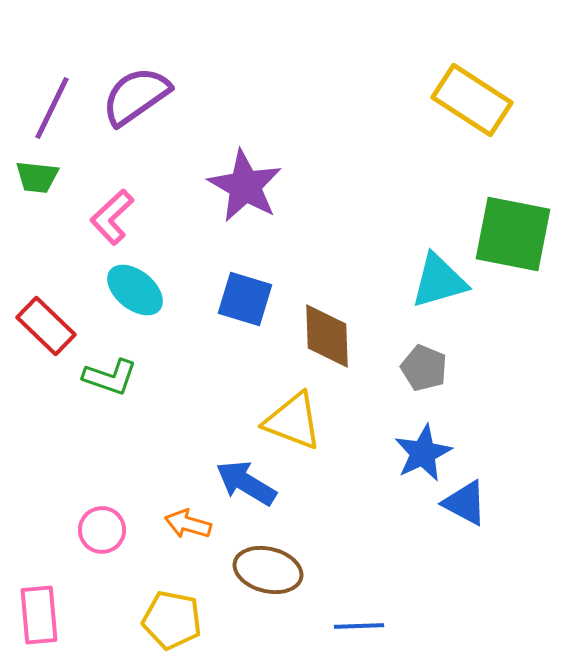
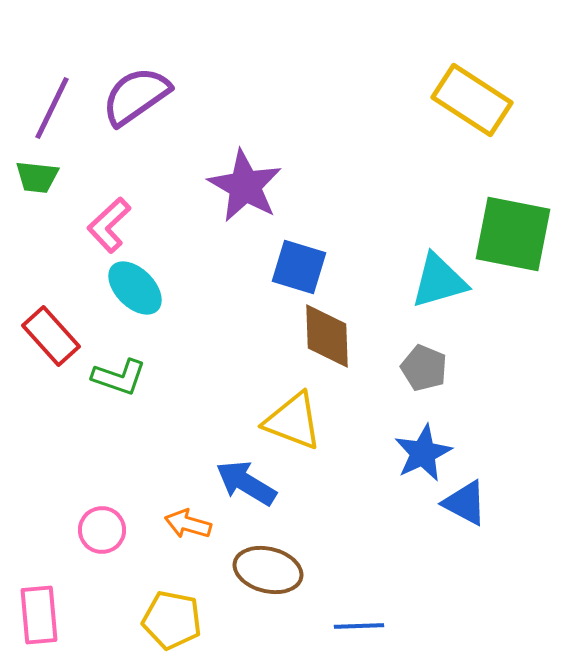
pink L-shape: moved 3 px left, 8 px down
cyan ellipse: moved 2 px up; rotated 6 degrees clockwise
blue square: moved 54 px right, 32 px up
red rectangle: moved 5 px right, 10 px down; rotated 4 degrees clockwise
green L-shape: moved 9 px right
